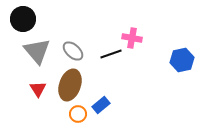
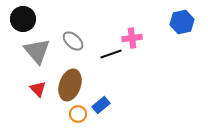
pink cross: rotated 18 degrees counterclockwise
gray ellipse: moved 10 px up
blue hexagon: moved 38 px up
red triangle: rotated 12 degrees counterclockwise
